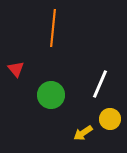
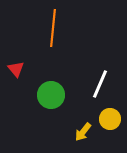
yellow arrow: moved 1 px up; rotated 18 degrees counterclockwise
